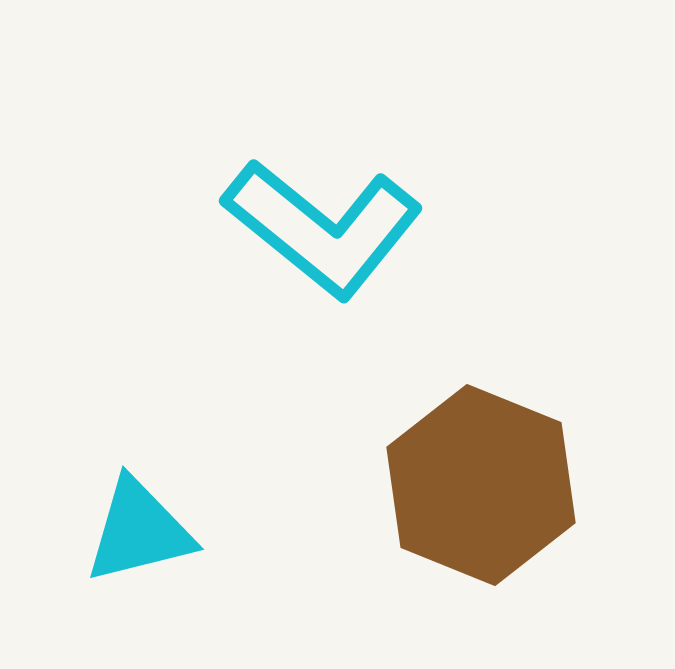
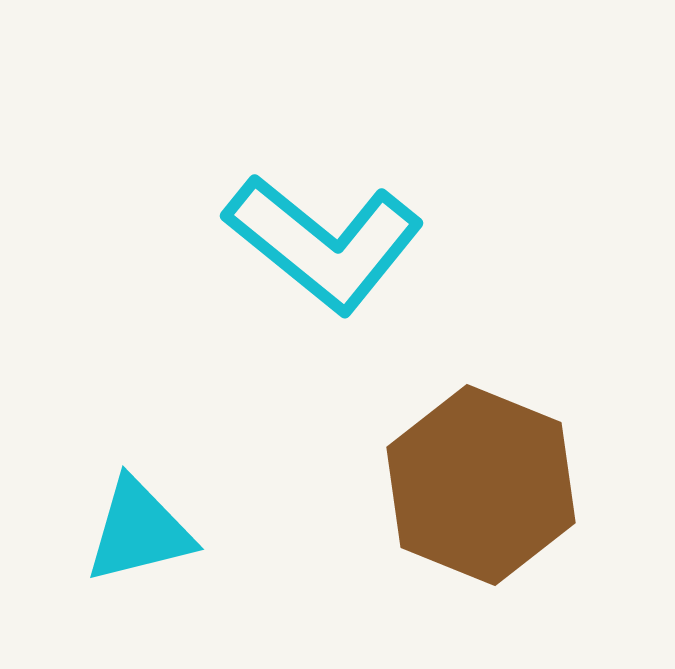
cyan L-shape: moved 1 px right, 15 px down
